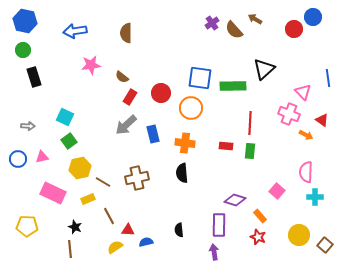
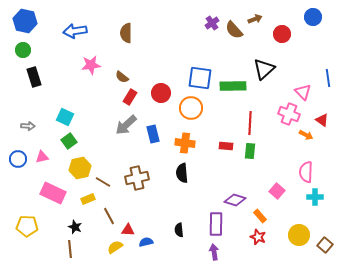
brown arrow at (255, 19): rotated 128 degrees clockwise
red circle at (294, 29): moved 12 px left, 5 px down
purple rectangle at (219, 225): moved 3 px left, 1 px up
